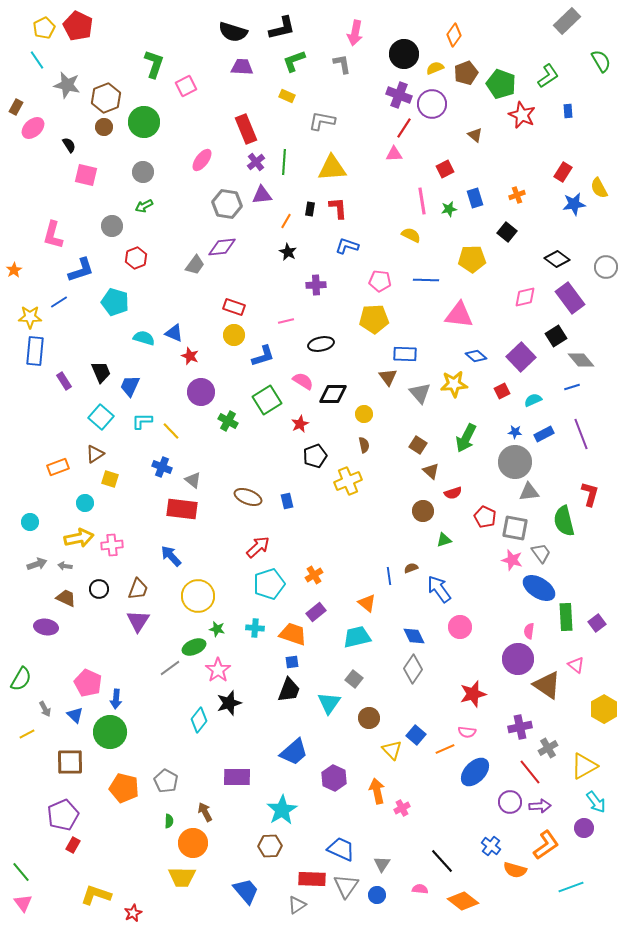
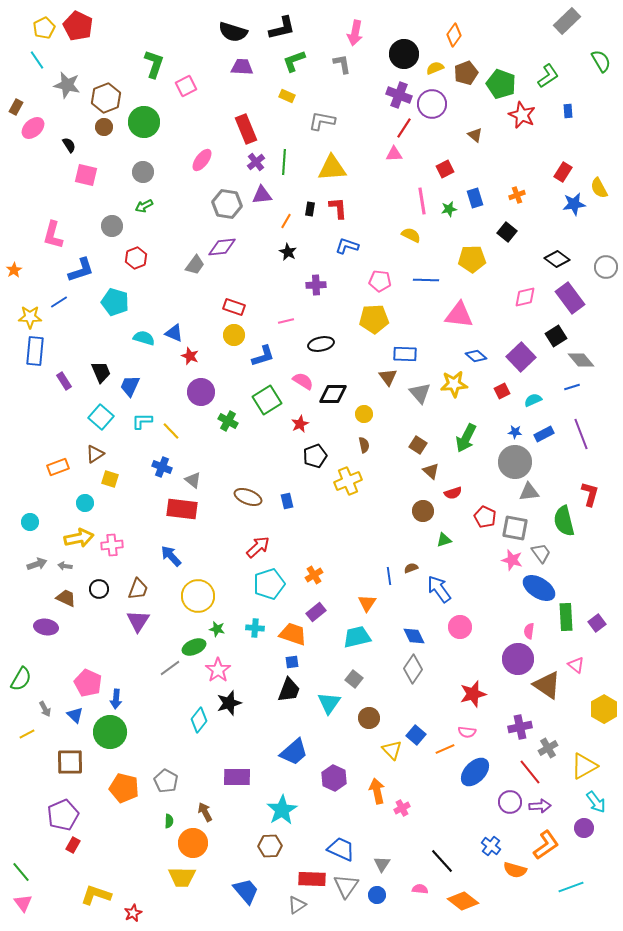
orange triangle at (367, 603): rotated 24 degrees clockwise
